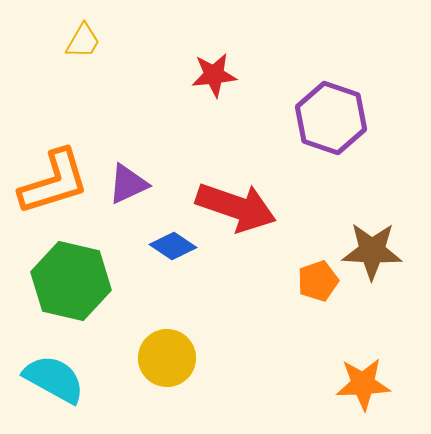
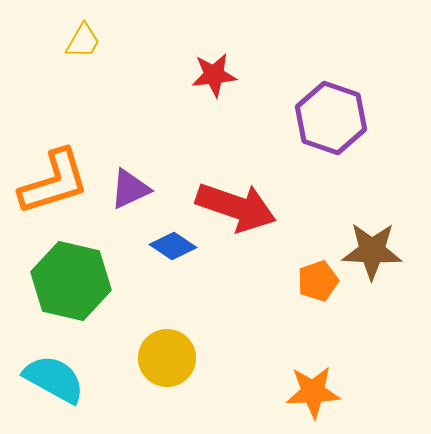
purple triangle: moved 2 px right, 5 px down
orange star: moved 50 px left, 8 px down
